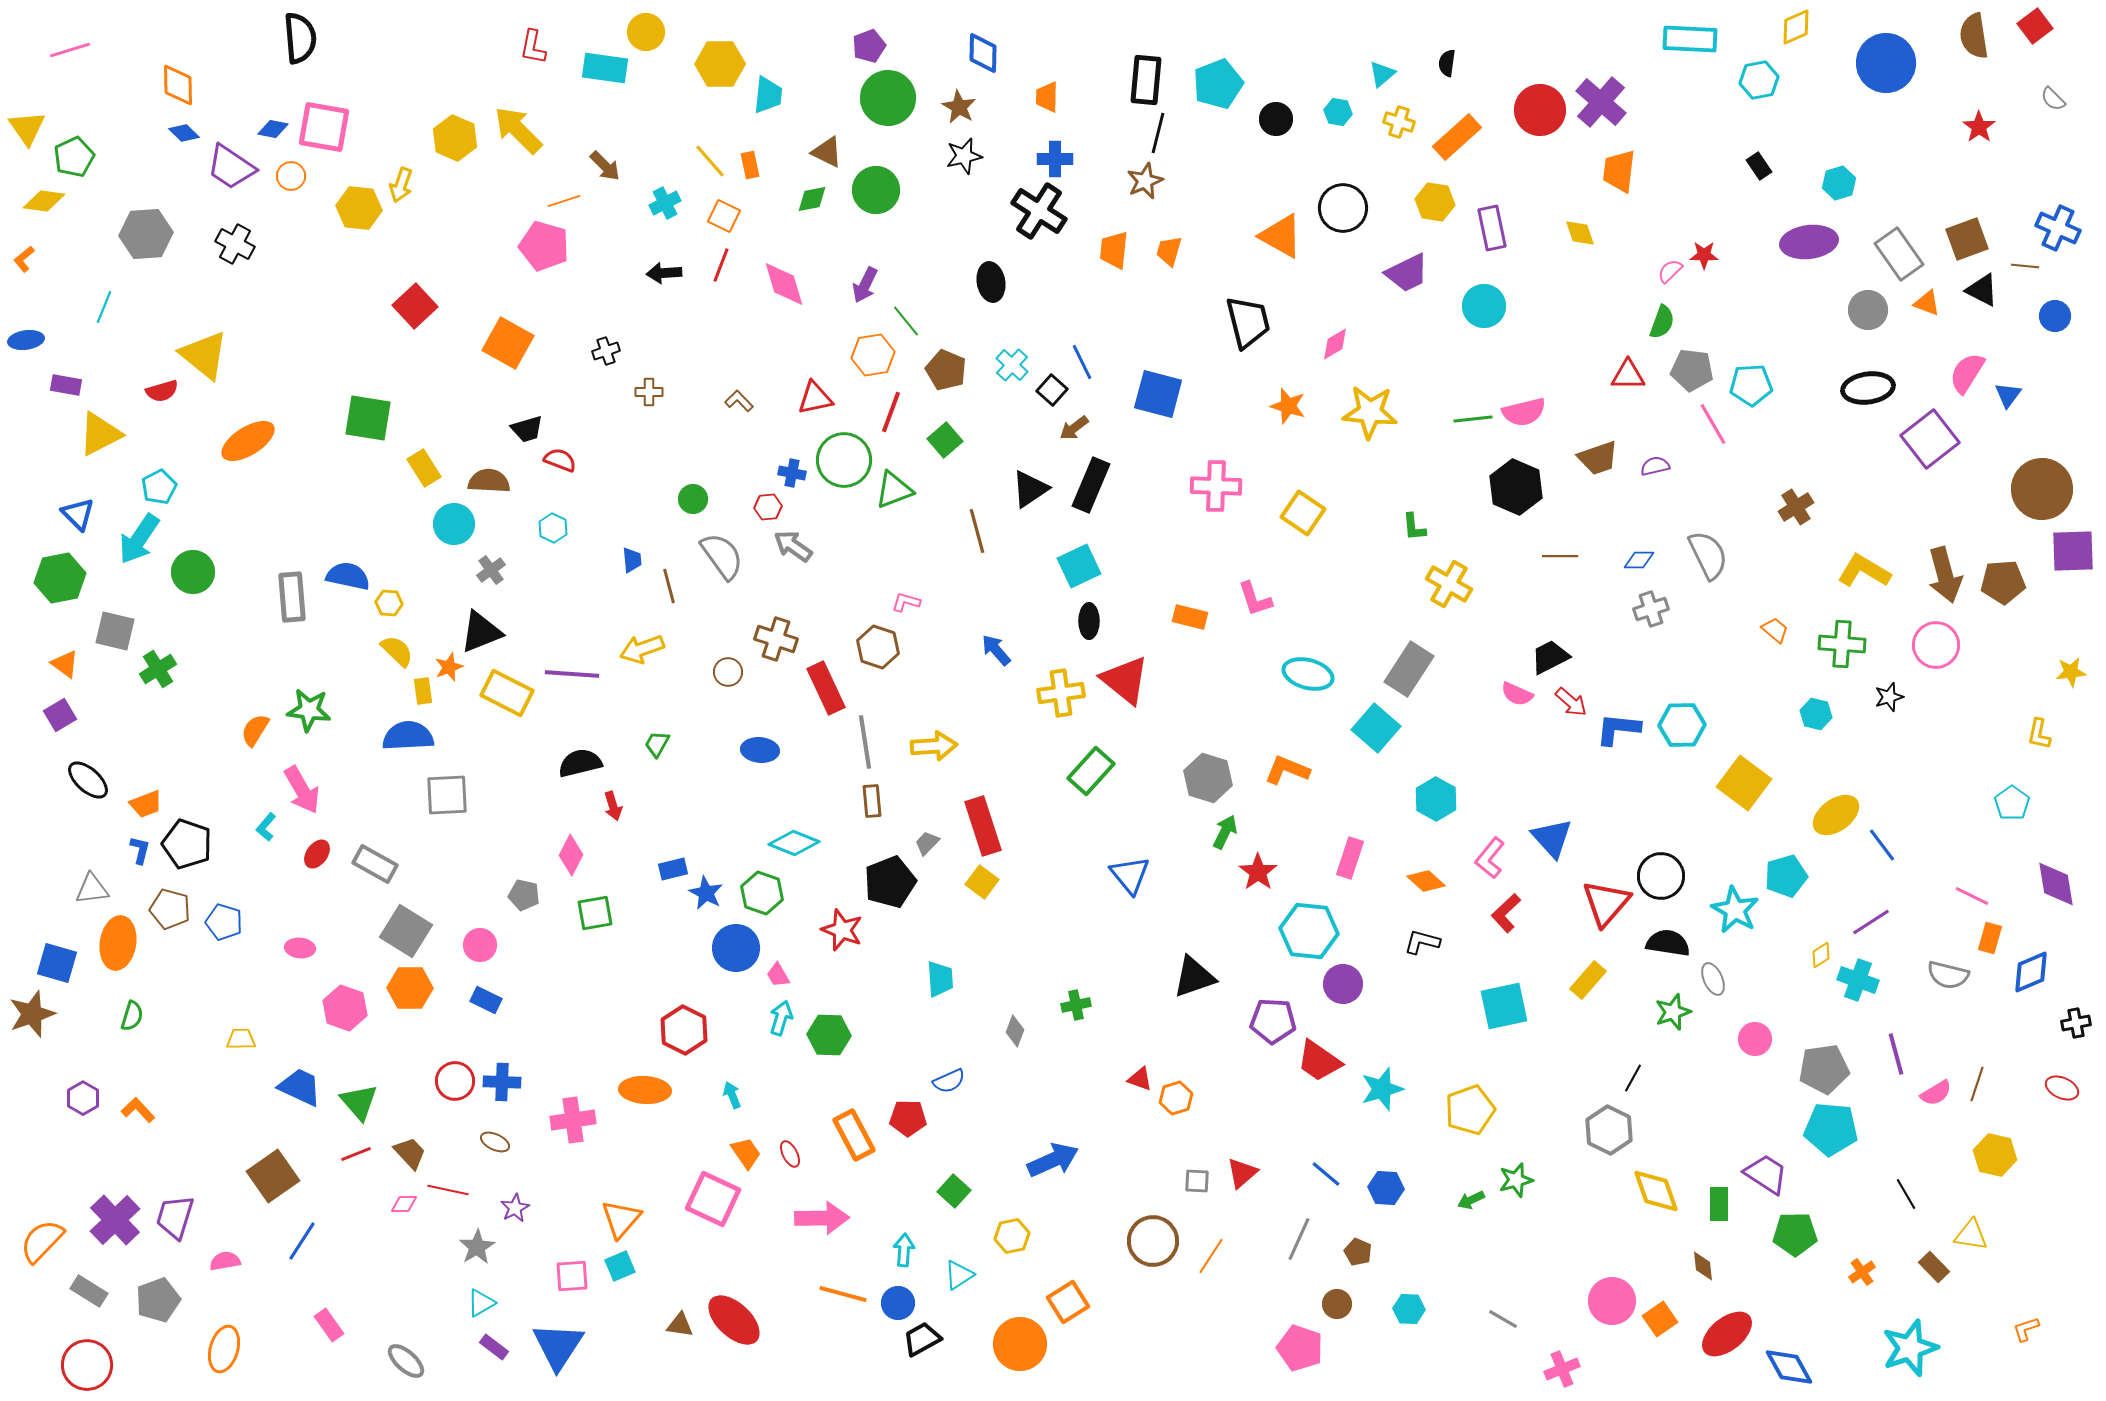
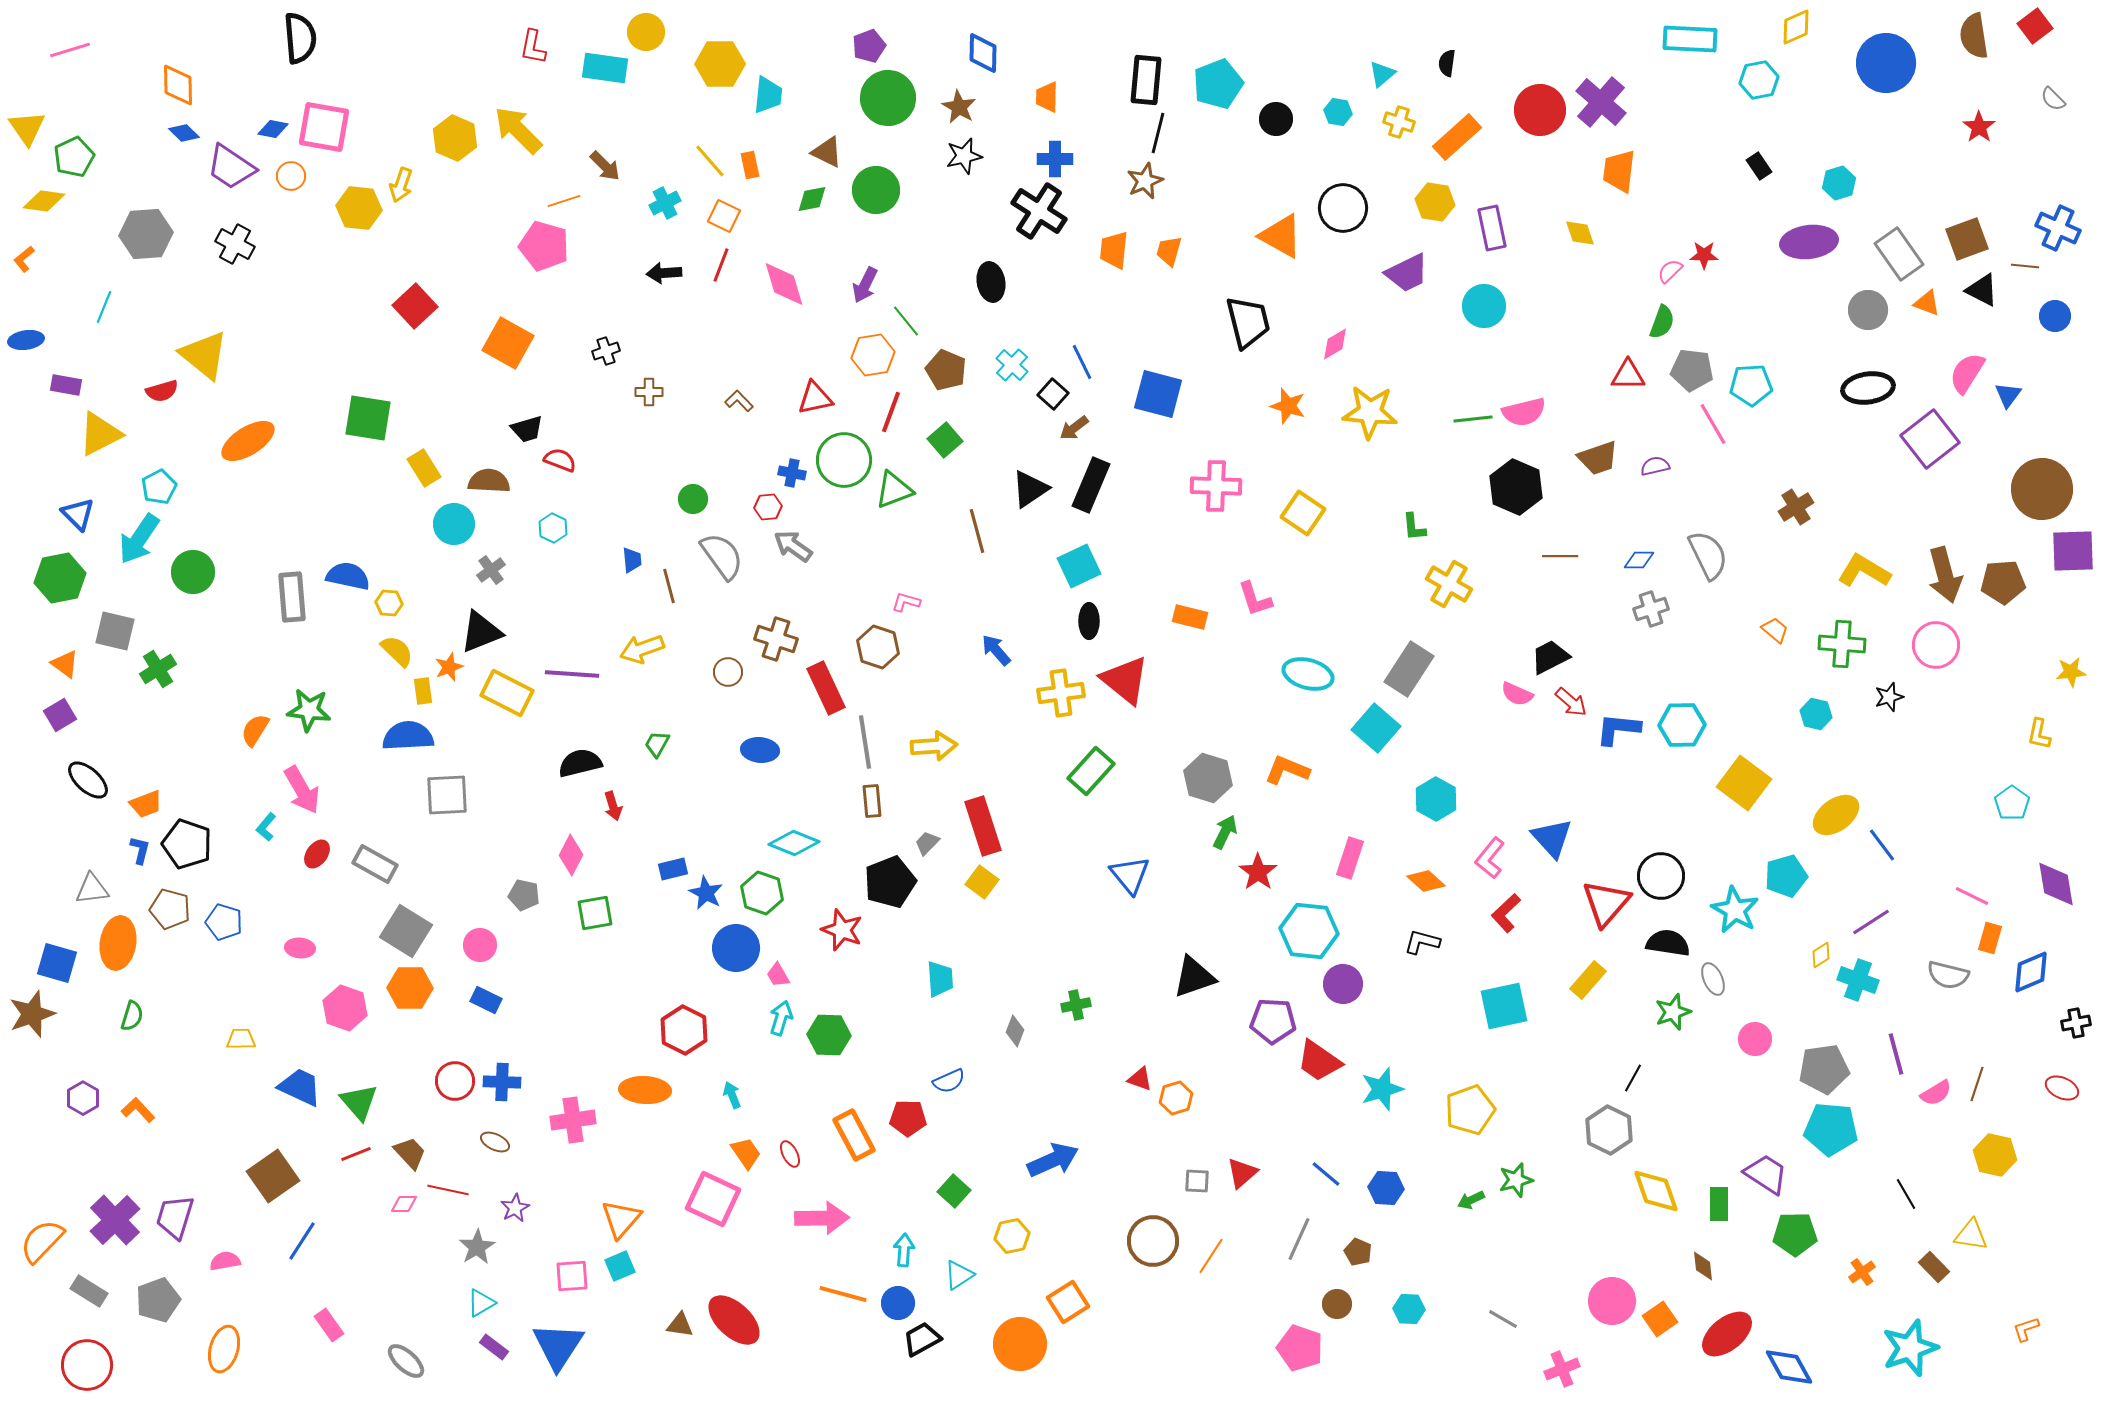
black square at (1052, 390): moved 1 px right, 4 px down
